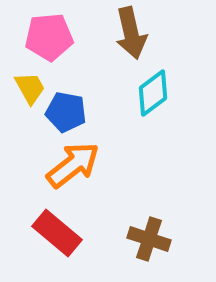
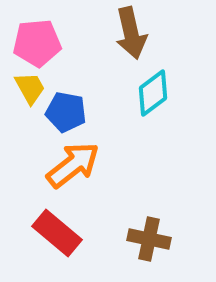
pink pentagon: moved 12 px left, 6 px down
brown cross: rotated 6 degrees counterclockwise
